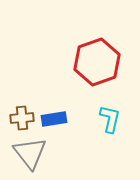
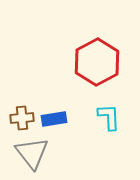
red hexagon: rotated 9 degrees counterclockwise
cyan L-shape: moved 1 px left, 2 px up; rotated 16 degrees counterclockwise
gray triangle: moved 2 px right
